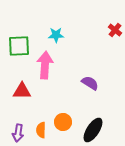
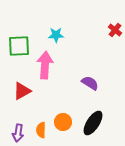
red triangle: rotated 30 degrees counterclockwise
black ellipse: moved 7 px up
